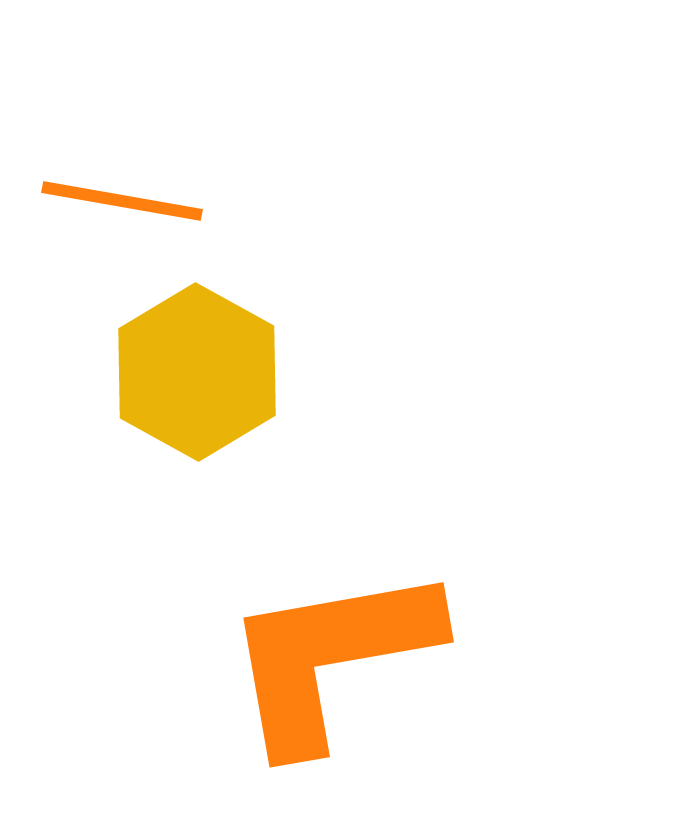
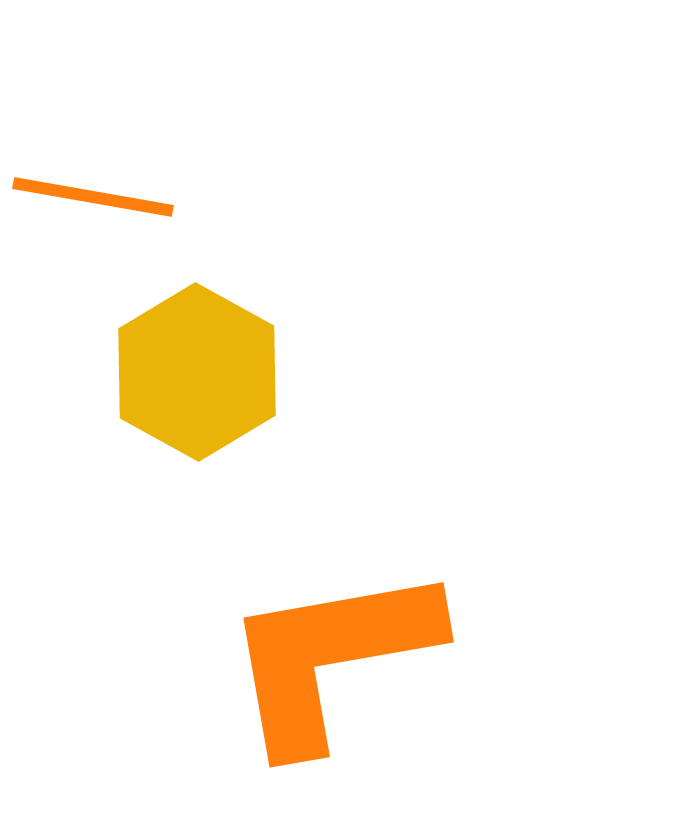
orange line: moved 29 px left, 4 px up
